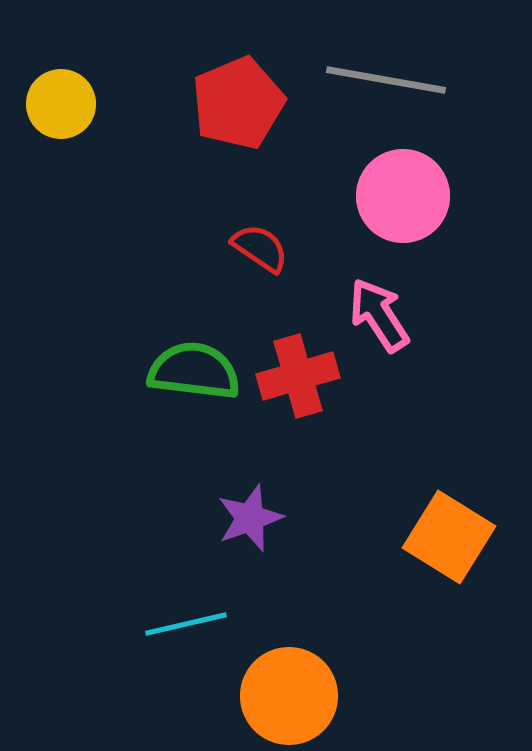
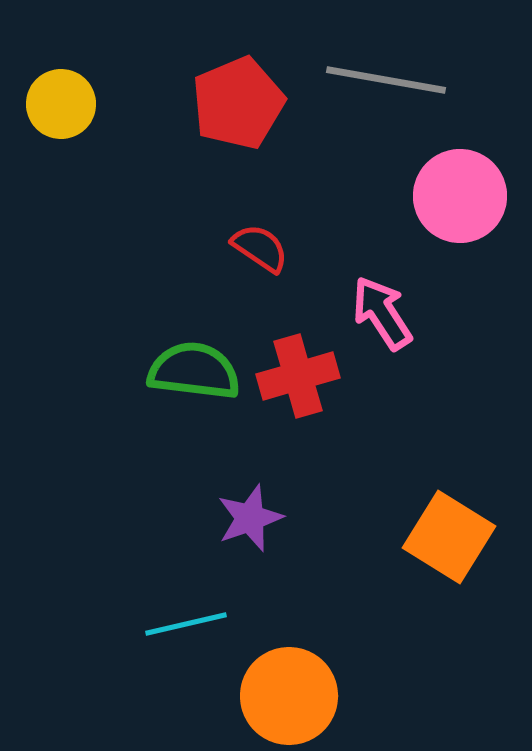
pink circle: moved 57 px right
pink arrow: moved 3 px right, 2 px up
